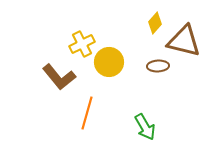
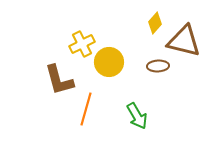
brown L-shape: moved 3 px down; rotated 24 degrees clockwise
orange line: moved 1 px left, 4 px up
green arrow: moved 8 px left, 11 px up
